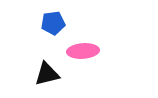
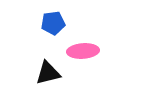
black triangle: moved 1 px right, 1 px up
